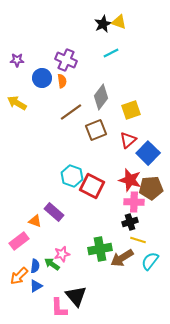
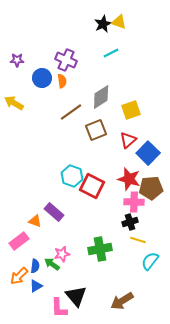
gray diamond: rotated 20 degrees clockwise
yellow arrow: moved 3 px left
red star: moved 1 px left, 1 px up
brown arrow: moved 43 px down
